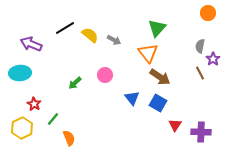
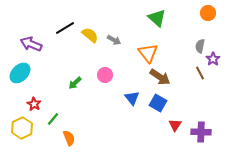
green triangle: moved 10 px up; rotated 30 degrees counterclockwise
cyan ellipse: rotated 40 degrees counterclockwise
